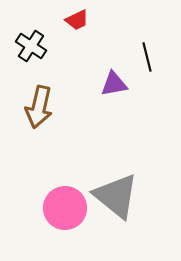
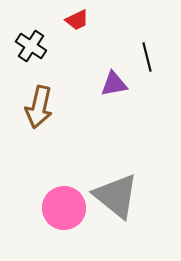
pink circle: moved 1 px left
